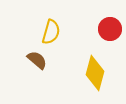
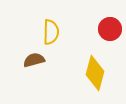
yellow semicircle: rotated 15 degrees counterclockwise
brown semicircle: moved 3 px left; rotated 55 degrees counterclockwise
